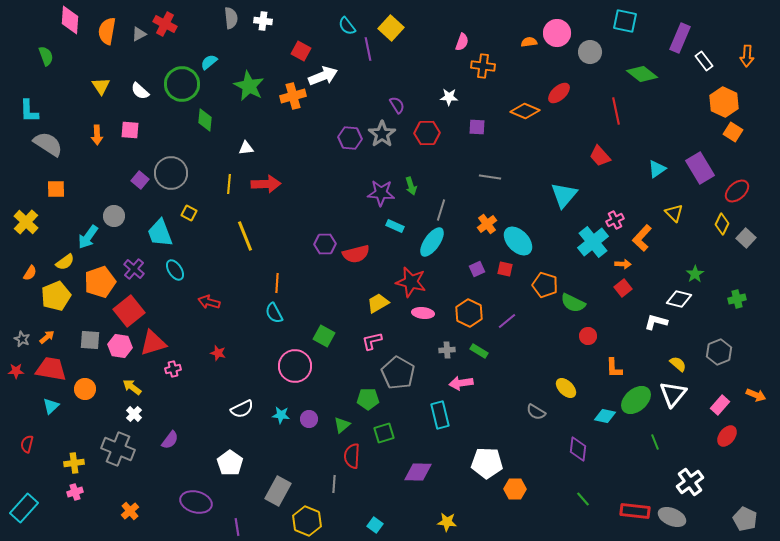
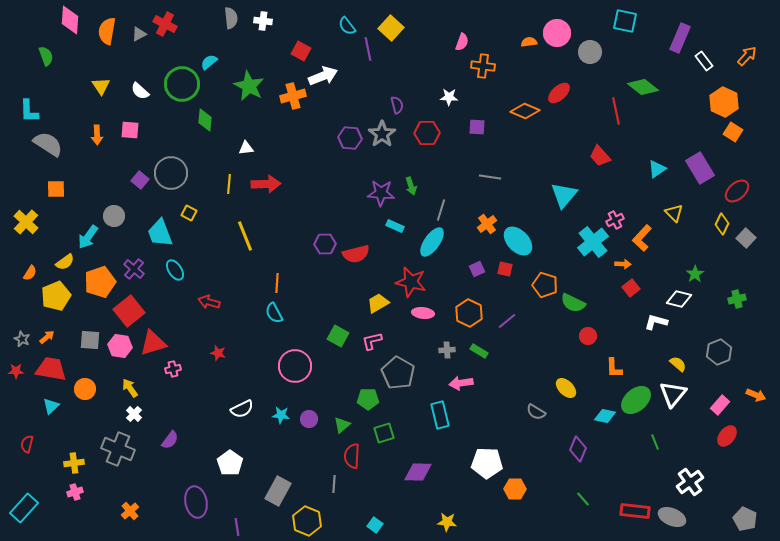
orange arrow at (747, 56): rotated 140 degrees counterclockwise
green diamond at (642, 74): moved 1 px right, 13 px down
purple semicircle at (397, 105): rotated 18 degrees clockwise
red square at (623, 288): moved 8 px right
green square at (324, 336): moved 14 px right
yellow arrow at (132, 387): moved 2 px left, 1 px down; rotated 18 degrees clockwise
purple diamond at (578, 449): rotated 15 degrees clockwise
purple ellipse at (196, 502): rotated 64 degrees clockwise
